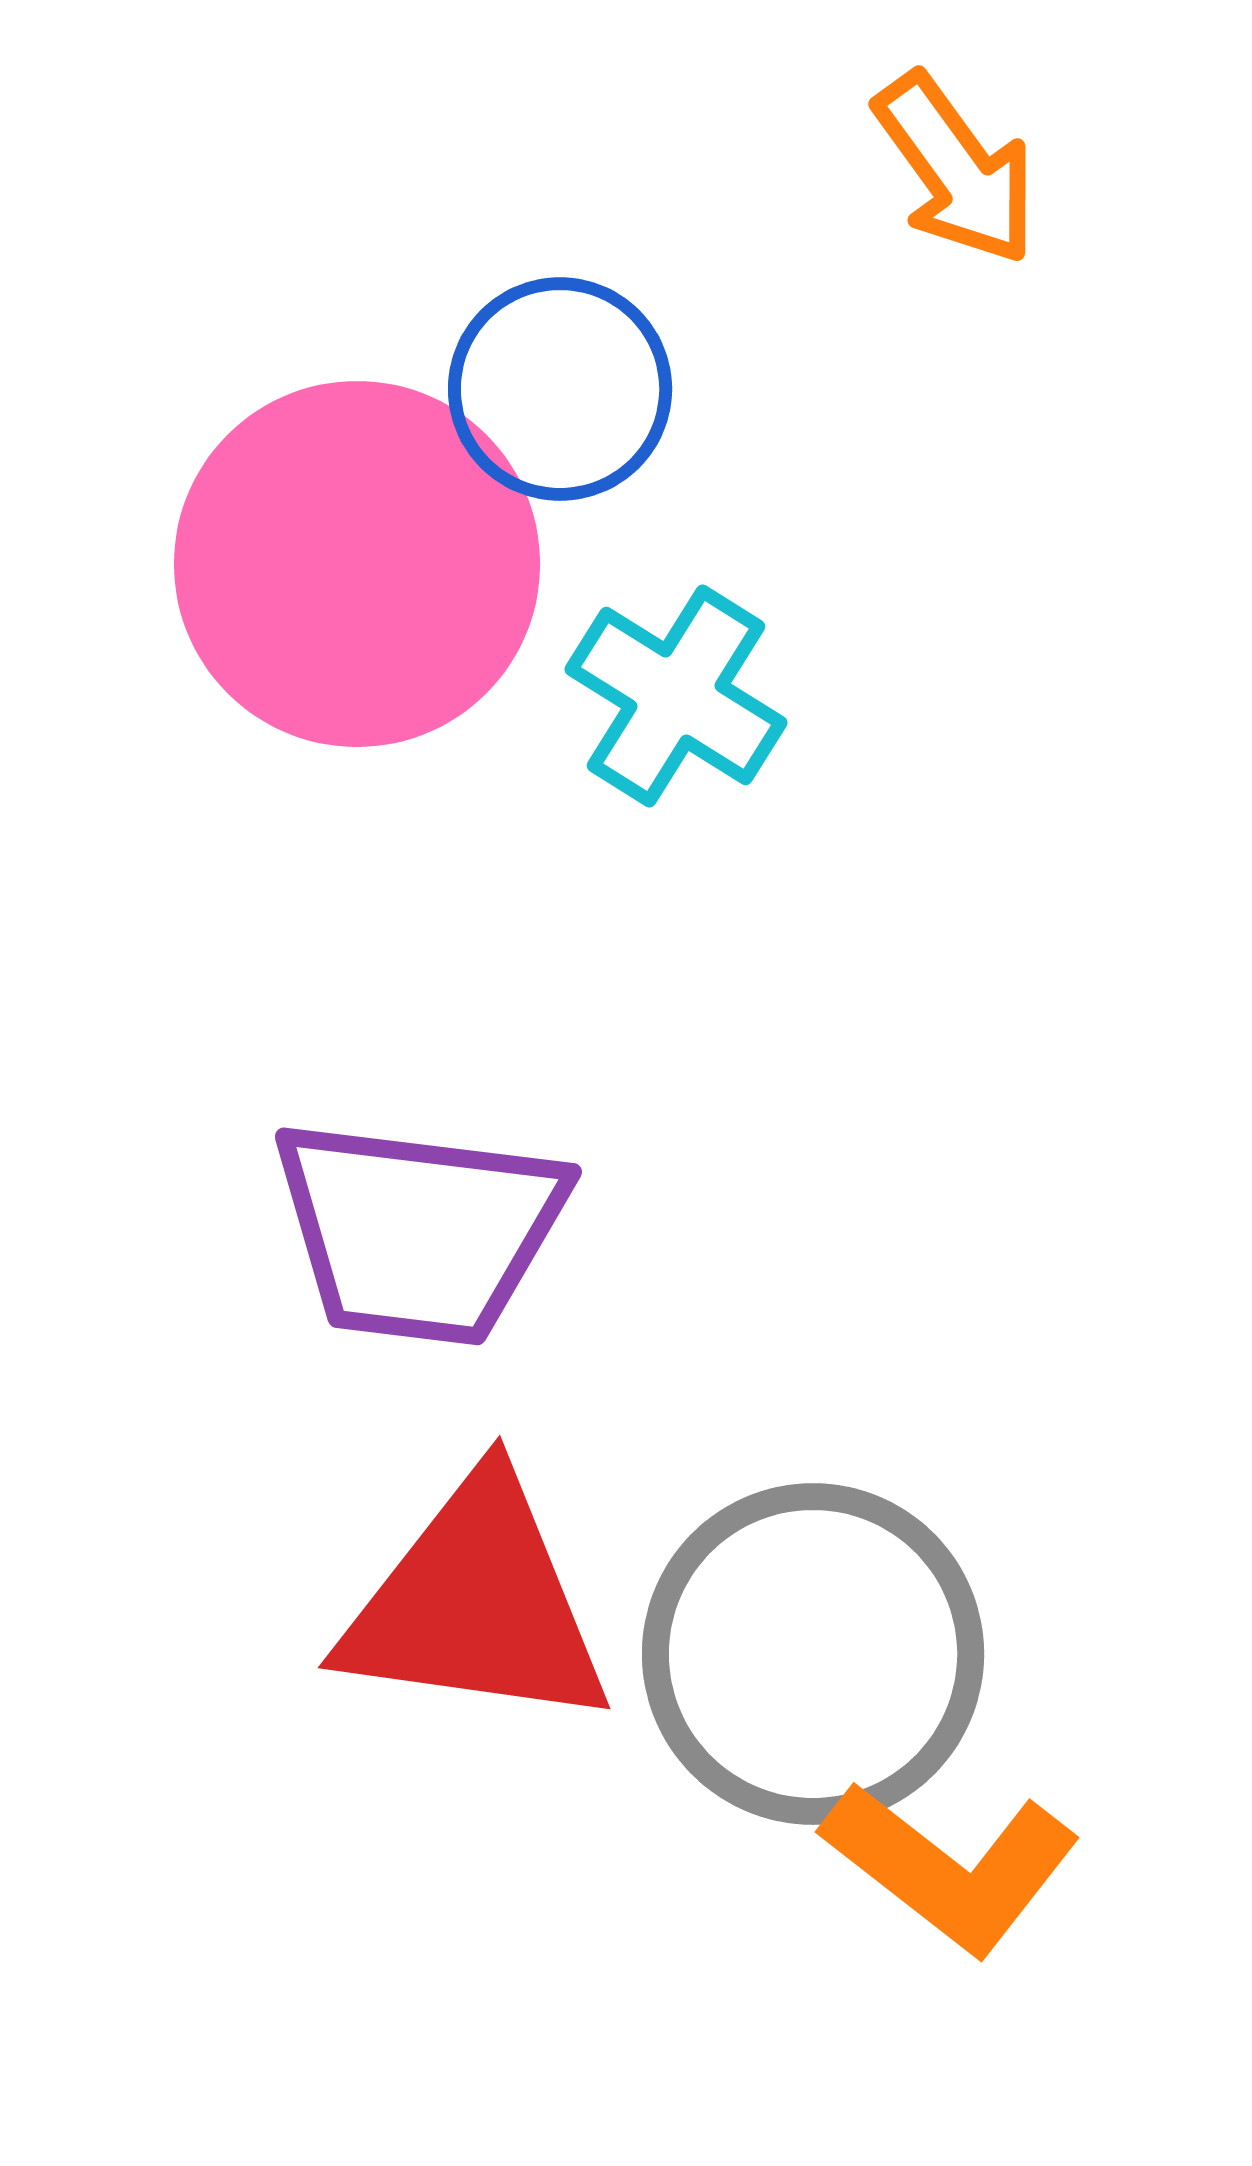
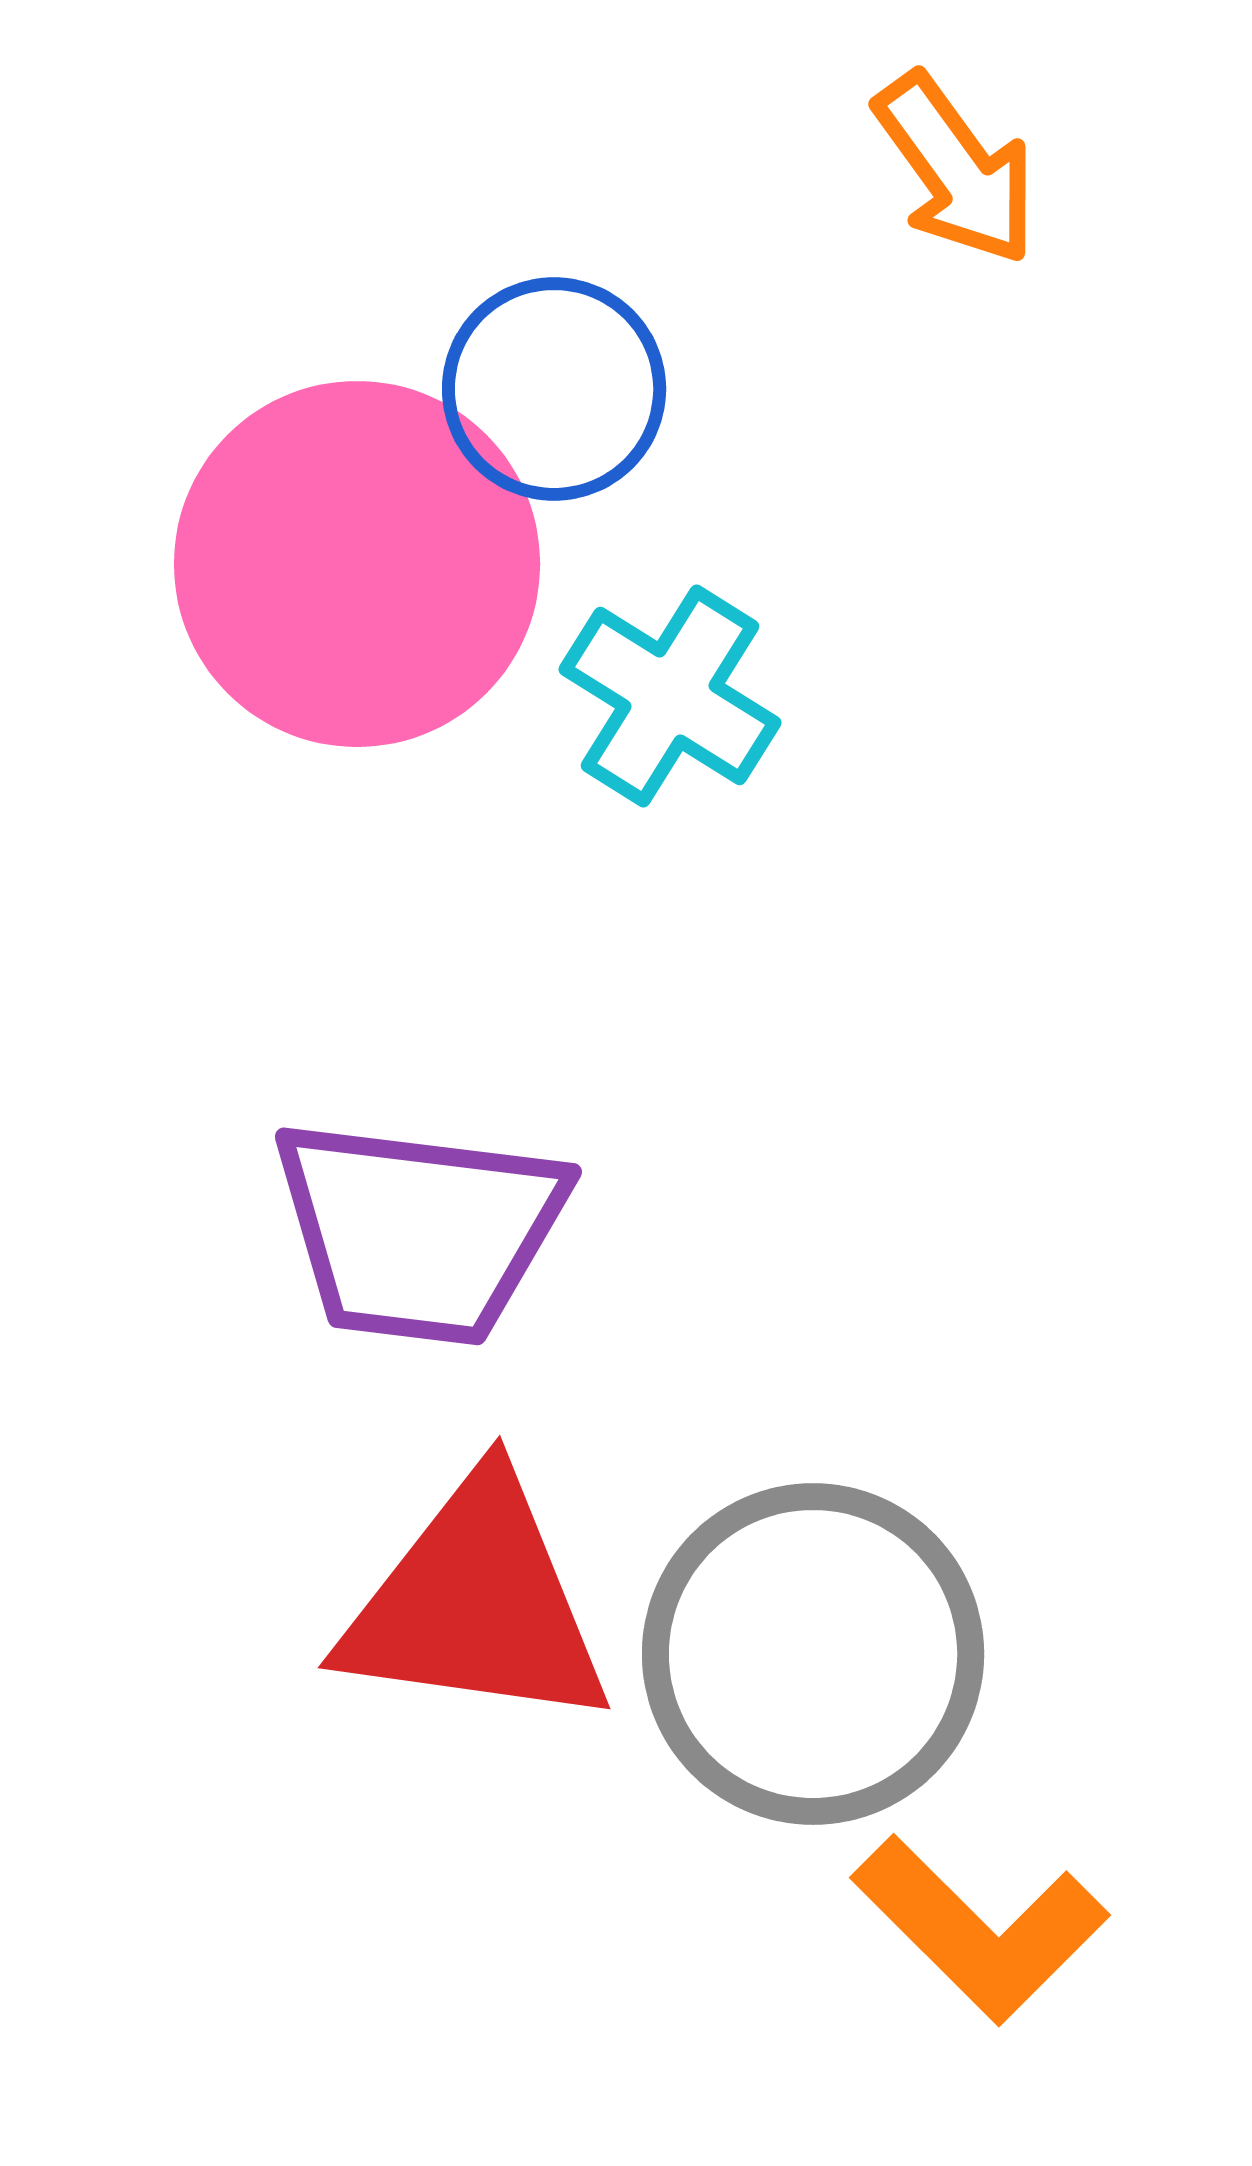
blue circle: moved 6 px left
cyan cross: moved 6 px left
orange L-shape: moved 29 px right, 62 px down; rotated 7 degrees clockwise
